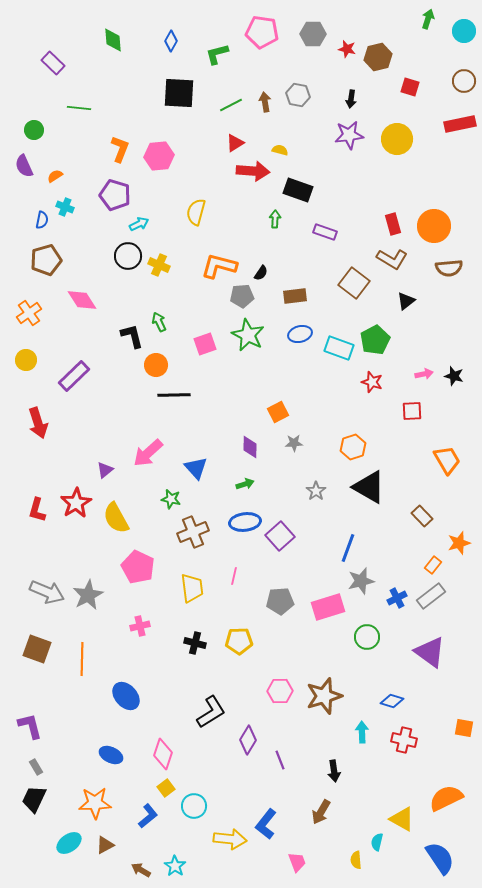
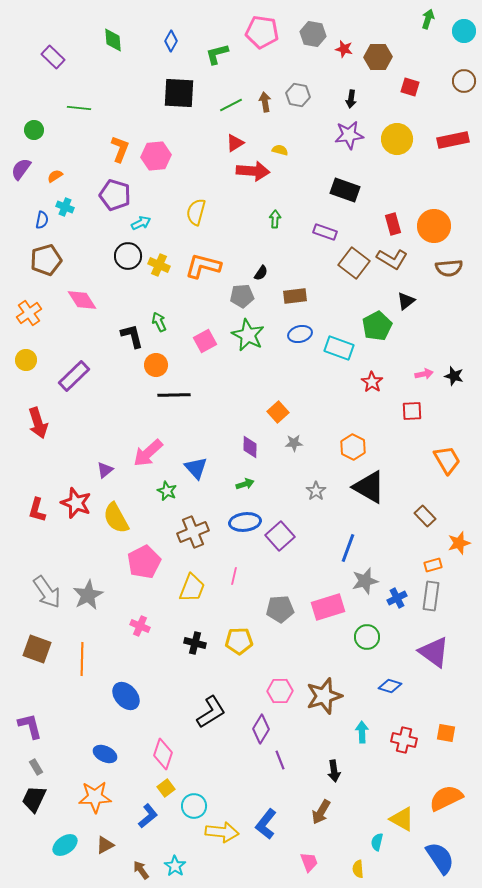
gray hexagon at (313, 34): rotated 10 degrees clockwise
red star at (347, 49): moved 3 px left
brown hexagon at (378, 57): rotated 12 degrees clockwise
purple rectangle at (53, 63): moved 6 px up
red rectangle at (460, 124): moved 7 px left, 16 px down
pink hexagon at (159, 156): moved 3 px left
purple semicircle at (24, 166): moved 3 px left, 3 px down; rotated 60 degrees clockwise
black rectangle at (298, 190): moved 47 px right
cyan arrow at (139, 224): moved 2 px right, 1 px up
orange L-shape at (219, 266): moved 16 px left
brown square at (354, 283): moved 20 px up
green pentagon at (375, 340): moved 2 px right, 14 px up
pink square at (205, 344): moved 3 px up; rotated 10 degrees counterclockwise
red star at (372, 382): rotated 15 degrees clockwise
orange square at (278, 412): rotated 15 degrees counterclockwise
orange hexagon at (353, 447): rotated 15 degrees counterclockwise
green star at (171, 499): moved 4 px left, 8 px up; rotated 12 degrees clockwise
red star at (76, 503): rotated 20 degrees counterclockwise
brown rectangle at (422, 516): moved 3 px right
orange rectangle at (433, 565): rotated 36 degrees clockwise
pink pentagon at (138, 567): moved 6 px right, 5 px up; rotated 20 degrees clockwise
gray star at (361, 581): moved 4 px right
yellow trapezoid at (192, 588): rotated 28 degrees clockwise
gray arrow at (47, 592): rotated 32 degrees clockwise
gray rectangle at (431, 596): rotated 44 degrees counterclockwise
gray pentagon at (280, 601): moved 8 px down
pink cross at (140, 626): rotated 36 degrees clockwise
purple triangle at (430, 652): moved 4 px right
blue diamond at (392, 701): moved 2 px left, 15 px up
orange square at (464, 728): moved 18 px left, 5 px down
purple diamond at (248, 740): moved 13 px right, 11 px up
blue ellipse at (111, 755): moved 6 px left, 1 px up
orange star at (95, 803): moved 6 px up
yellow arrow at (230, 839): moved 8 px left, 7 px up
cyan ellipse at (69, 843): moved 4 px left, 2 px down
yellow semicircle at (356, 860): moved 2 px right, 9 px down
pink trapezoid at (297, 862): moved 12 px right
brown arrow at (141, 870): rotated 24 degrees clockwise
